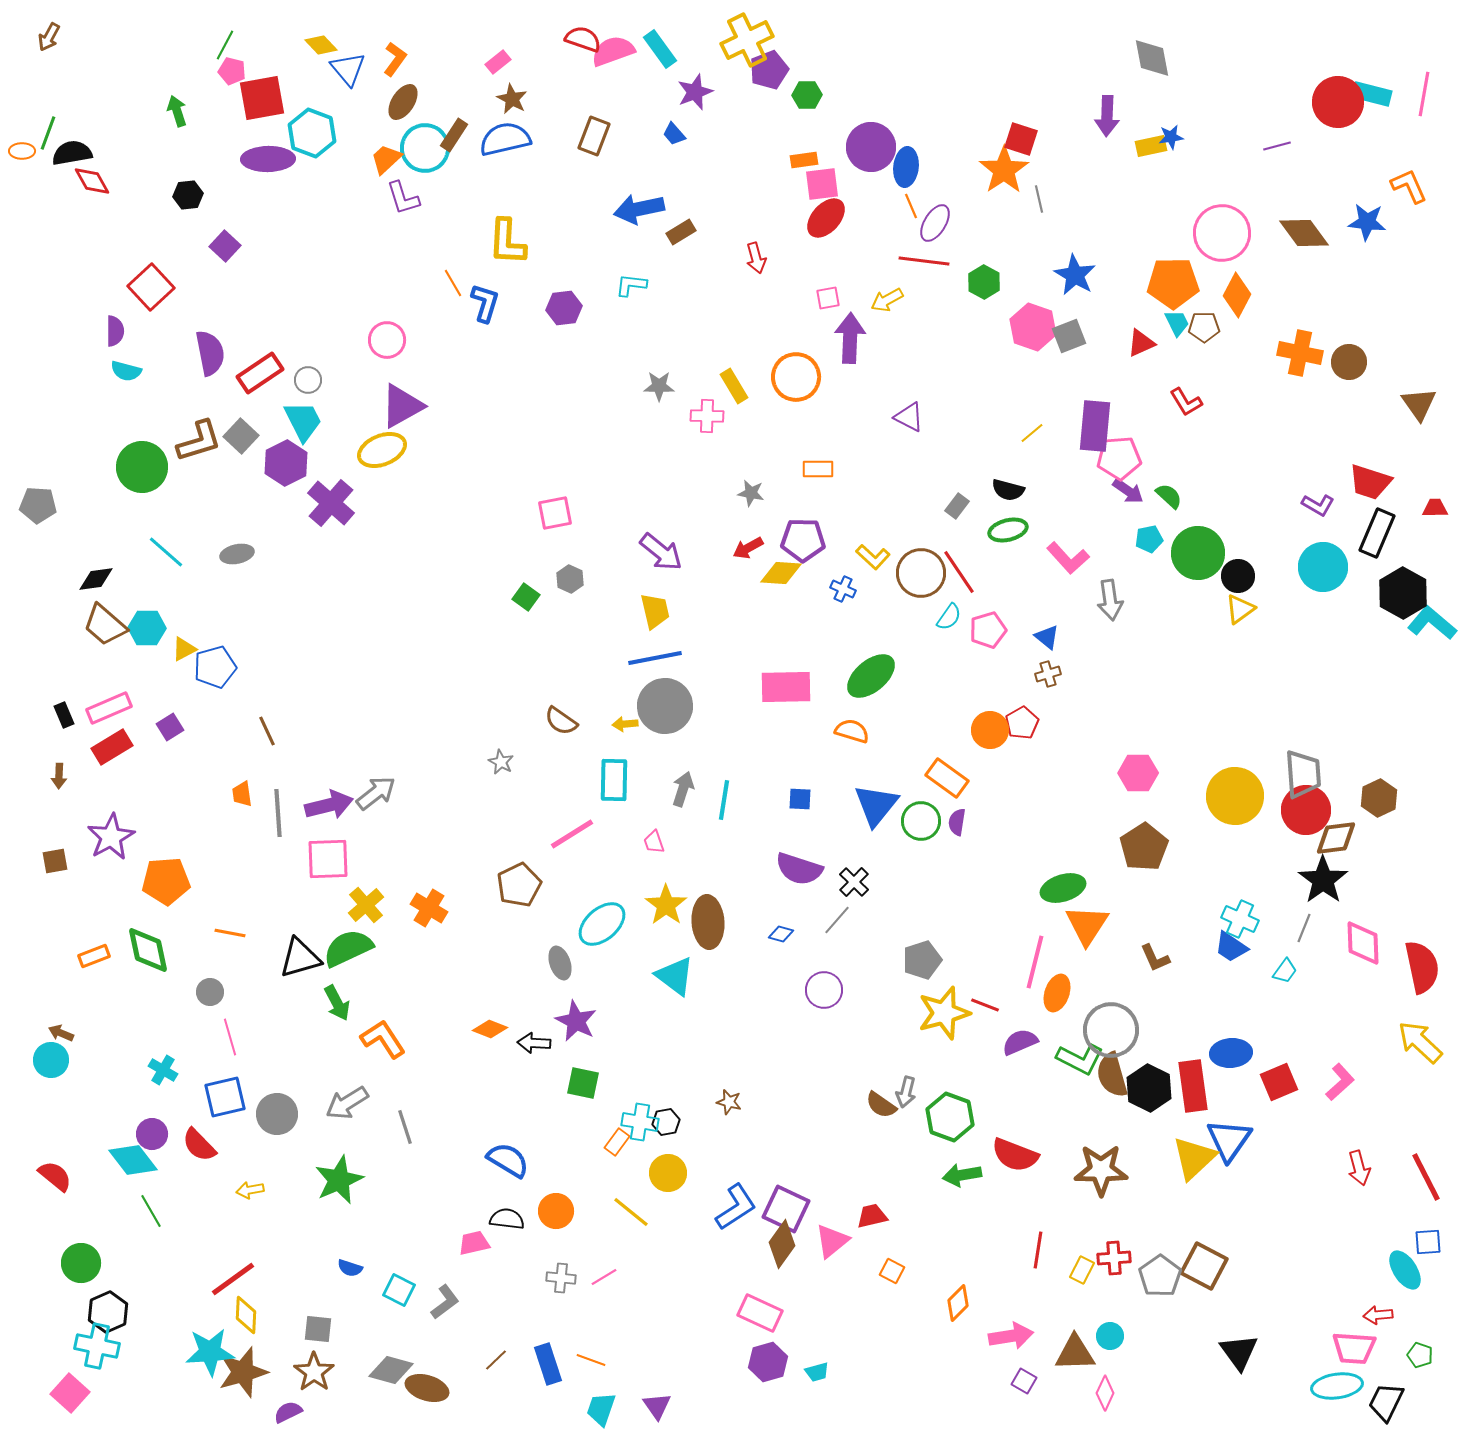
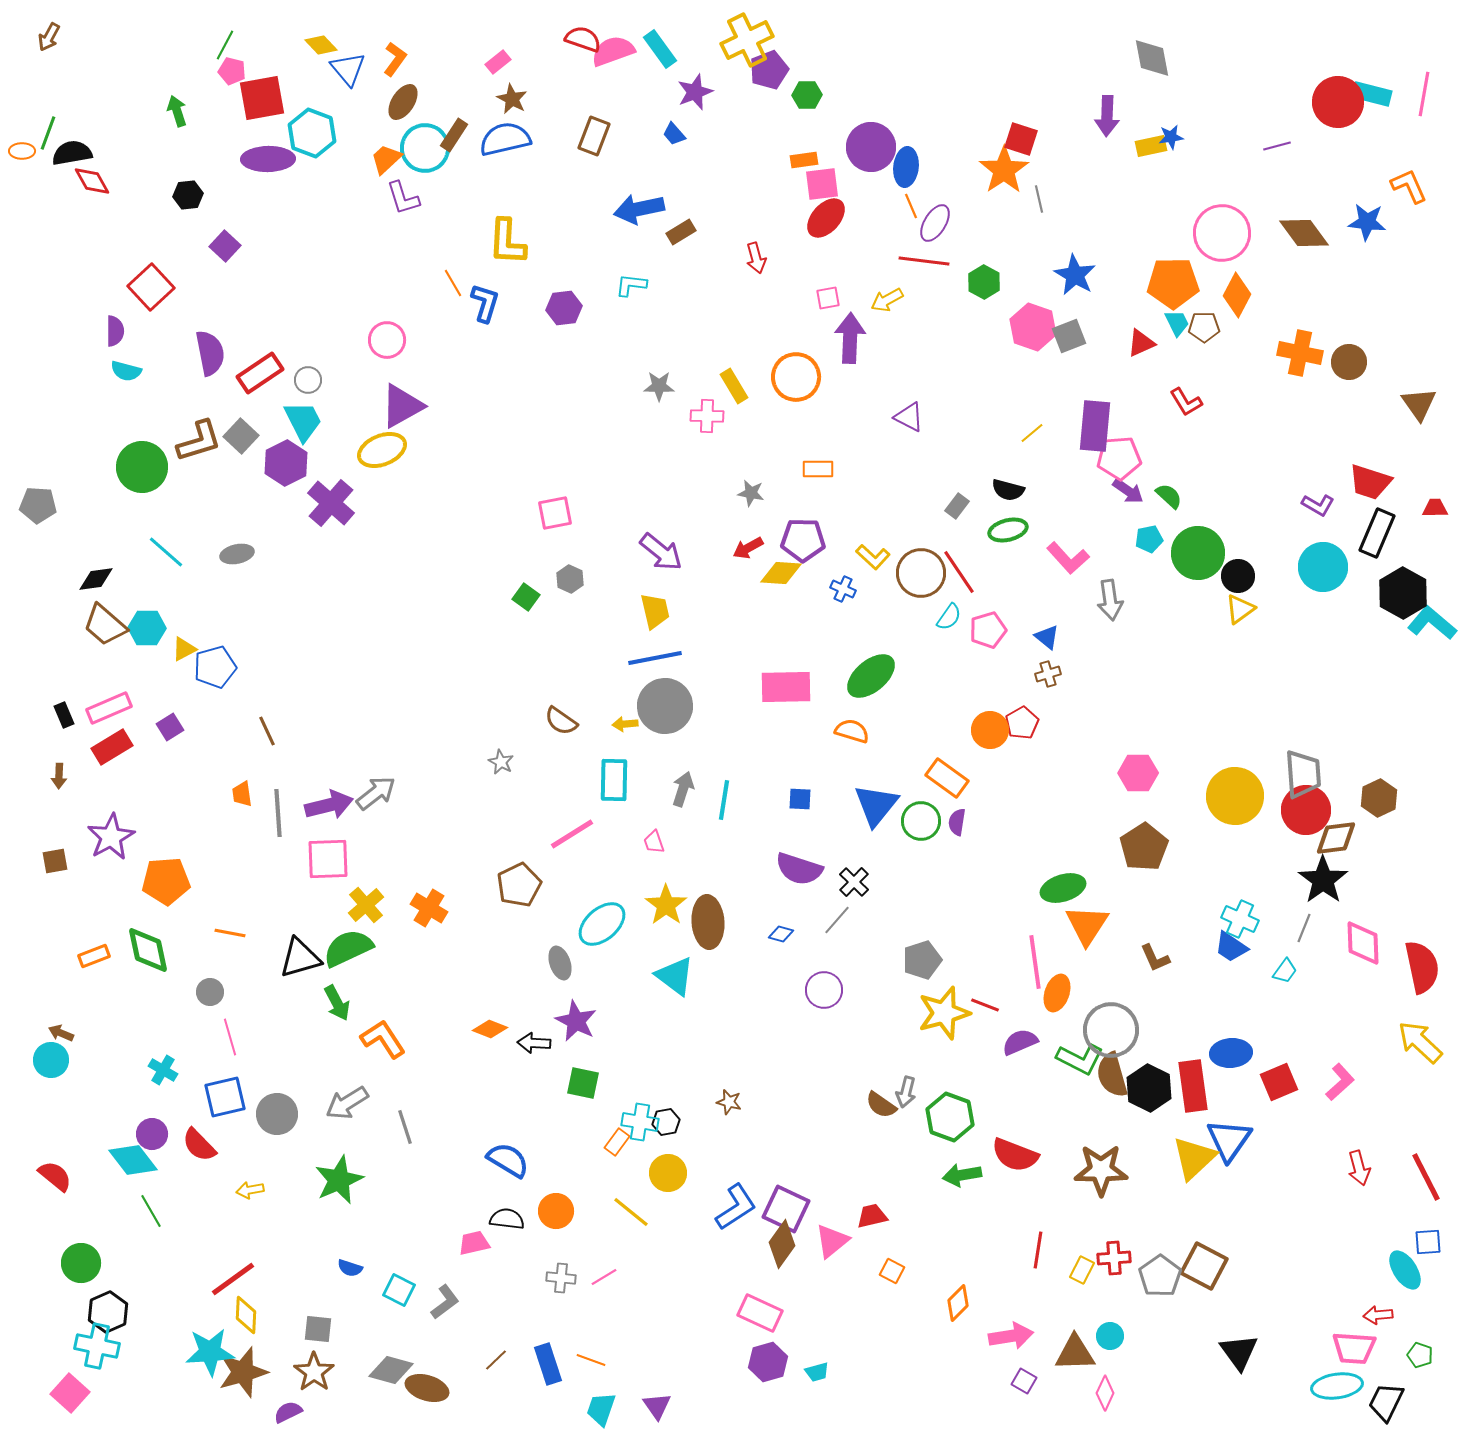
pink line at (1035, 962): rotated 22 degrees counterclockwise
